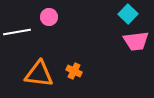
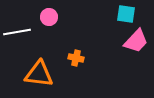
cyan square: moved 2 px left; rotated 36 degrees counterclockwise
pink trapezoid: rotated 40 degrees counterclockwise
orange cross: moved 2 px right, 13 px up; rotated 14 degrees counterclockwise
